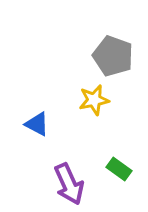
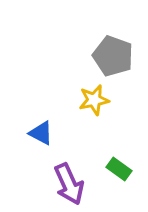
blue triangle: moved 4 px right, 9 px down
